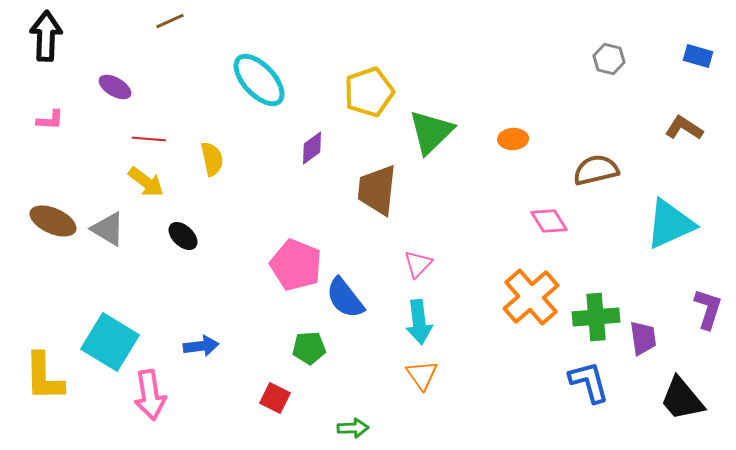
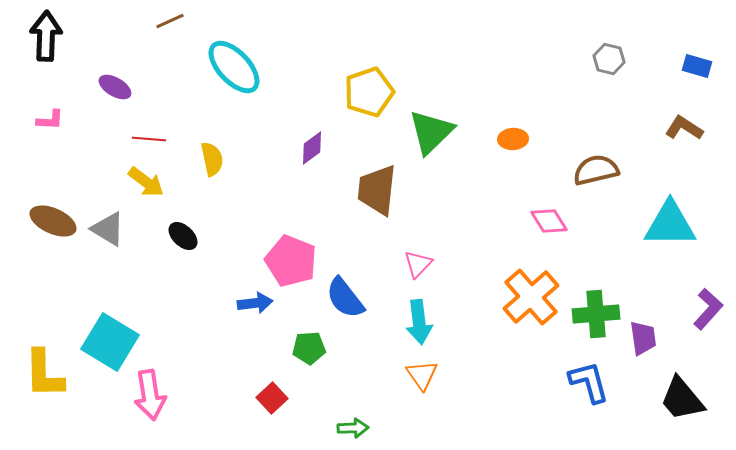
blue rectangle: moved 1 px left, 10 px down
cyan ellipse: moved 25 px left, 13 px up
cyan triangle: rotated 24 degrees clockwise
pink pentagon: moved 5 px left, 4 px up
purple L-shape: rotated 24 degrees clockwise
green cross: moved 3 px up
blue arrow: moved 54 px right, 43 px up
yellow L-shape: moved 3 px up
red square: moved 3 px left; rotated 20 degrees clockwise
